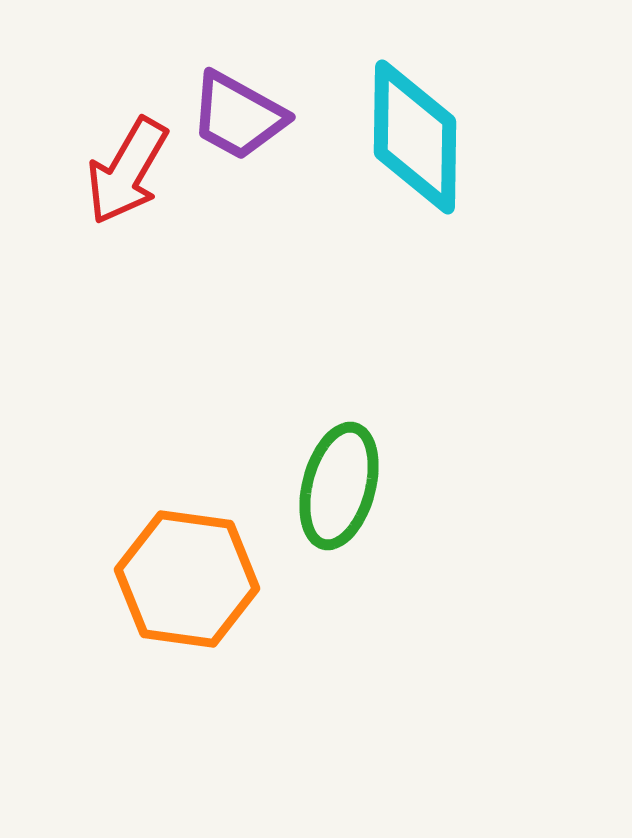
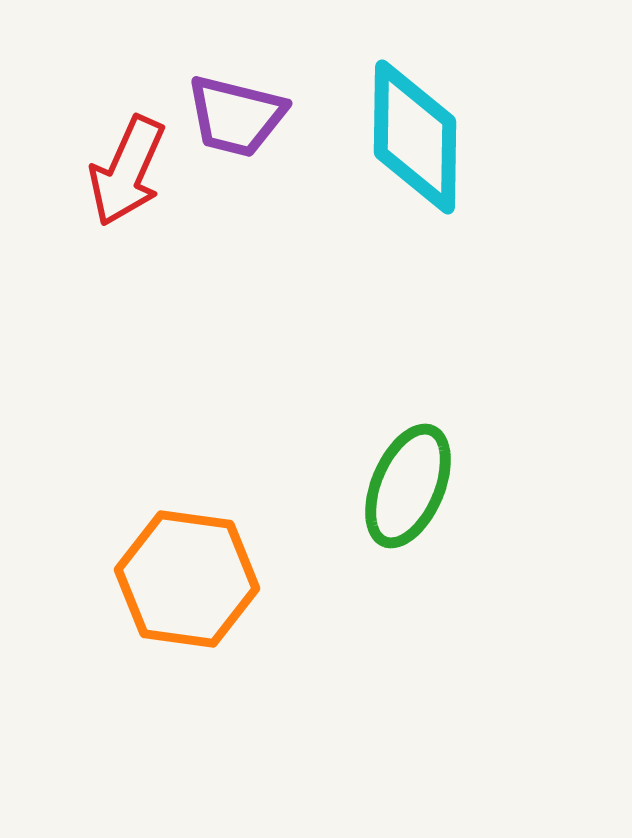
purple trapezoid: moved 2 px left; rotated 15 degrees counterclockwise
red arrow: rotated 6 degrees counterclockwise
green ellipse: moved 69 px right; rotated 8 degrees clockwise
